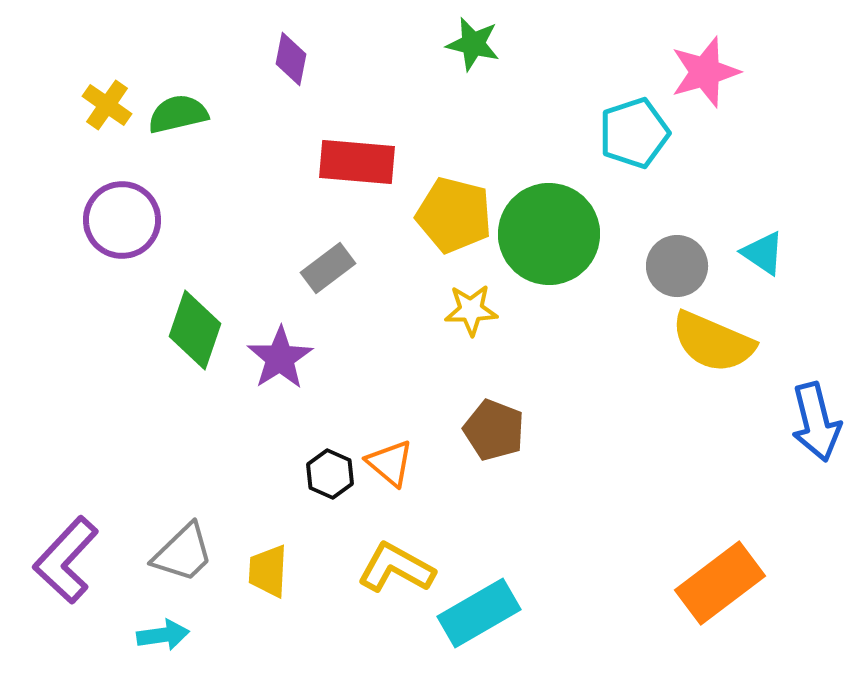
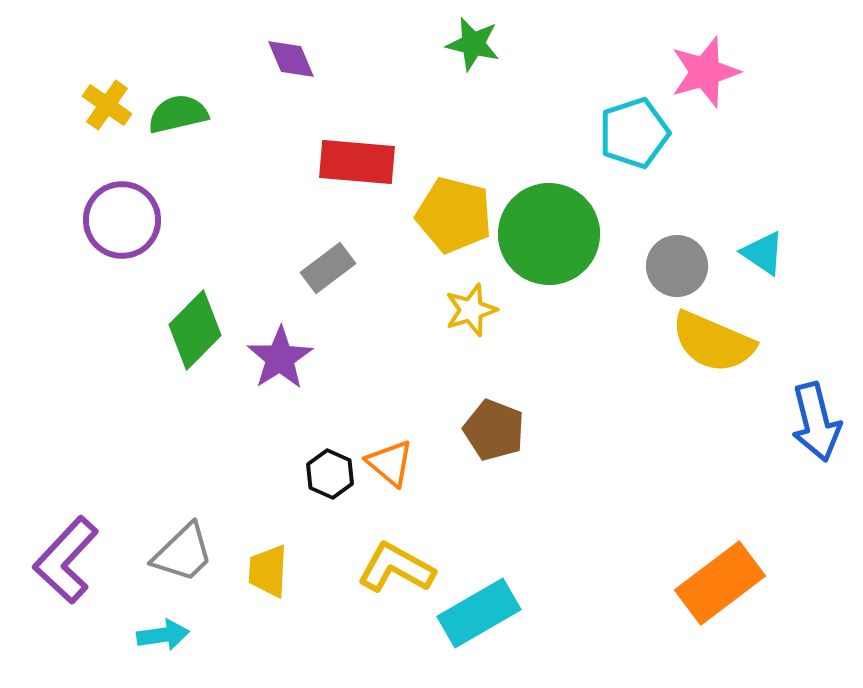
purple diamond: rotated 34 degrees counterclockwise
yellow star: rotated 16 degrees counterclockwise
green diamond: rotated 26 degrees clockwise
